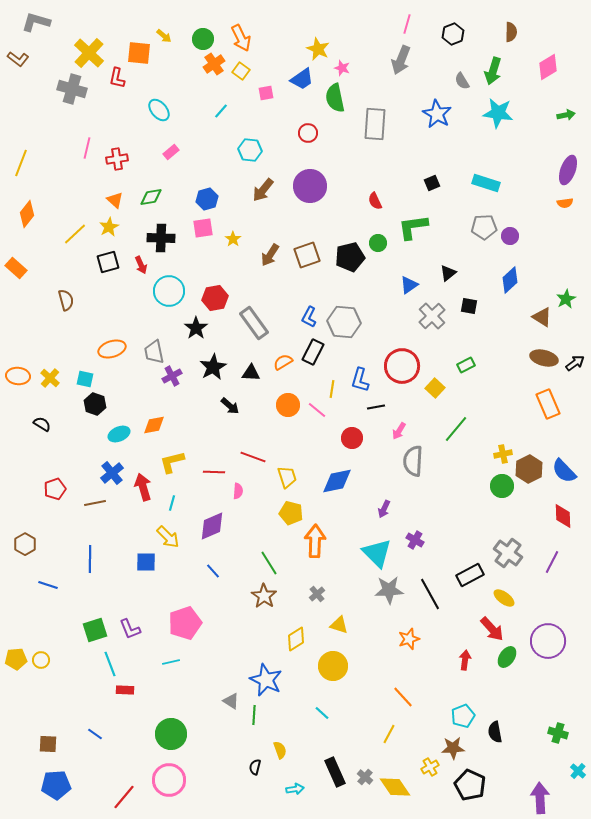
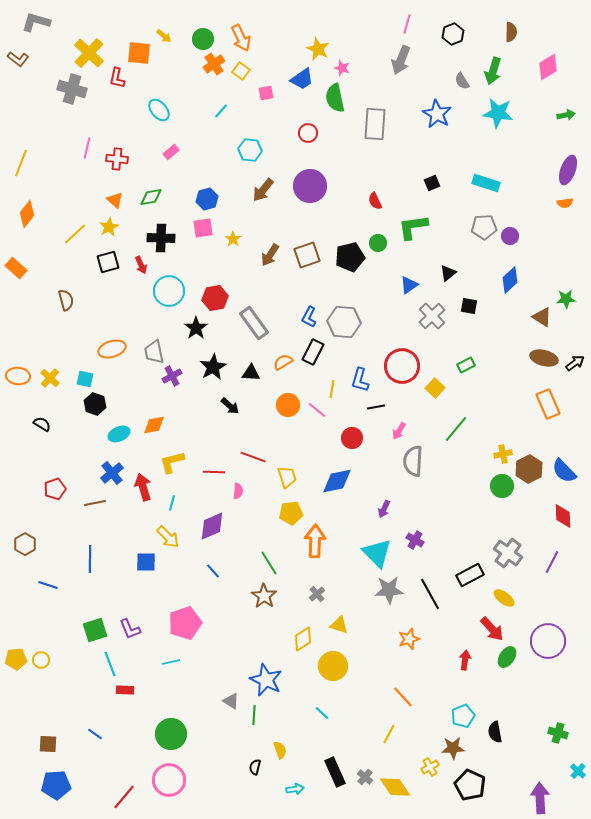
red cross at (117, 159): rotated 15 degrees clockwise
green star at (566, 299): rotated 24 degrees clockwise
yellow pentagon at (291, 513): rotated 20 degrees counterclockwise
yellow diamond at (296, 639): moved 7 px right
